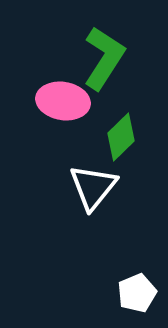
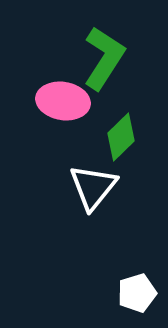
white pentagon: rotated 6 degrees clockwise
